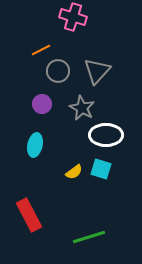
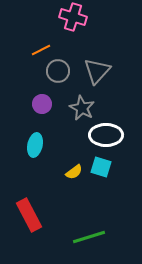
cyan square: moved 2 px up
